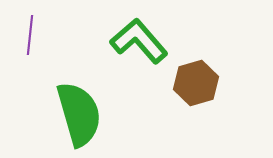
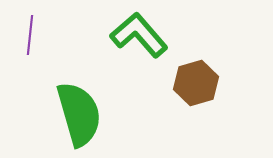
green L-shape: moved 6 px up
